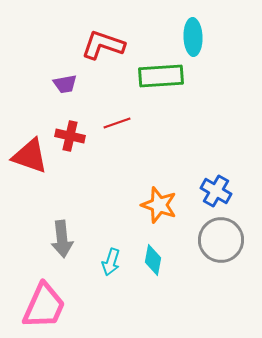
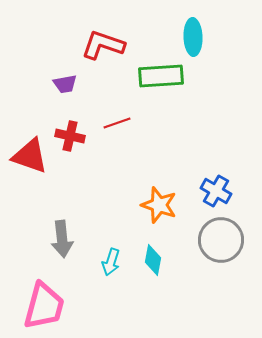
pink trapezoid: rotated 9 degrees counterclockwise
